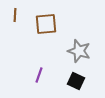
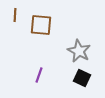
brown square: moved 5 px left, 1 px down; rotated 10 degrees clockwise
gray star: rotated 10 degrees clockwise
black square: moved 6 px right, 3 px up
